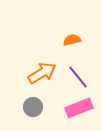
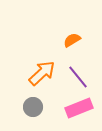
orange semicircle: rotated 18 degrees counterclockwise
orange arrow: rotated 12 degrees counterclockwise
